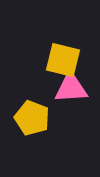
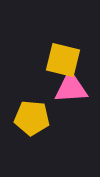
yellow pentagon: rotated 16 degrees counterclockwise
